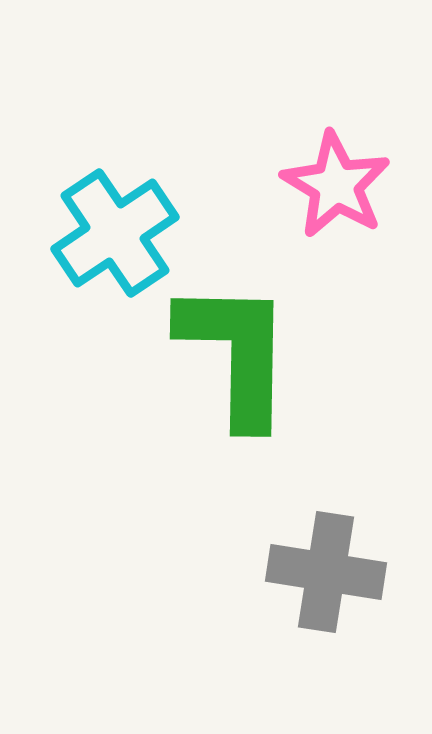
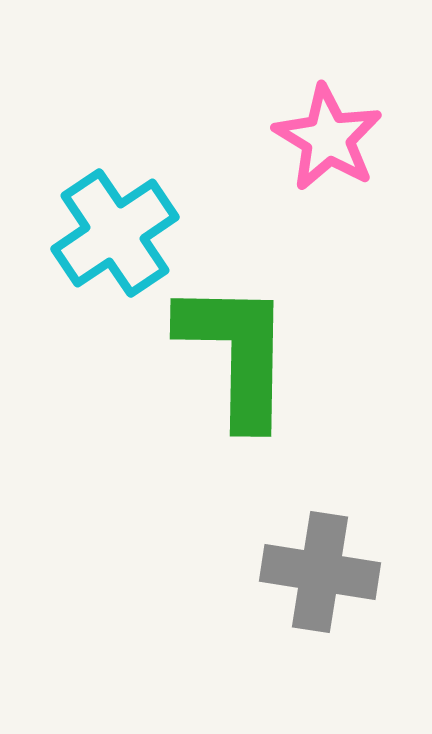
pink star: moved 8 px left, 47 px up
gray cross: moved 6 px left
